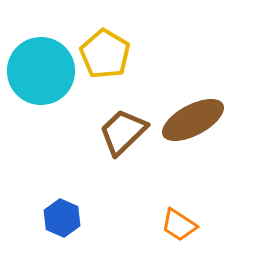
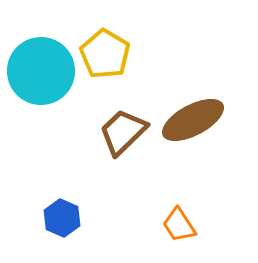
orange trapezoid: rotated 24 degrees clockwise
